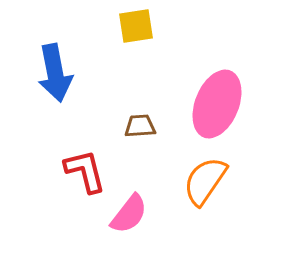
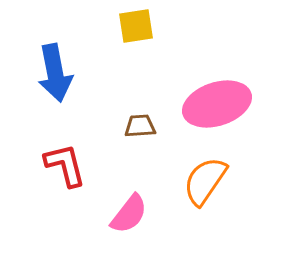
pink ellipse: rotated 50 degrees clockwise
red L-shape: moved 20 px left, 6 px up
